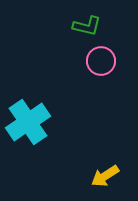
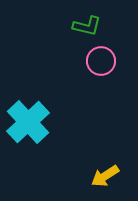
cyan cross: rotated 9 degrees counterclockwise
